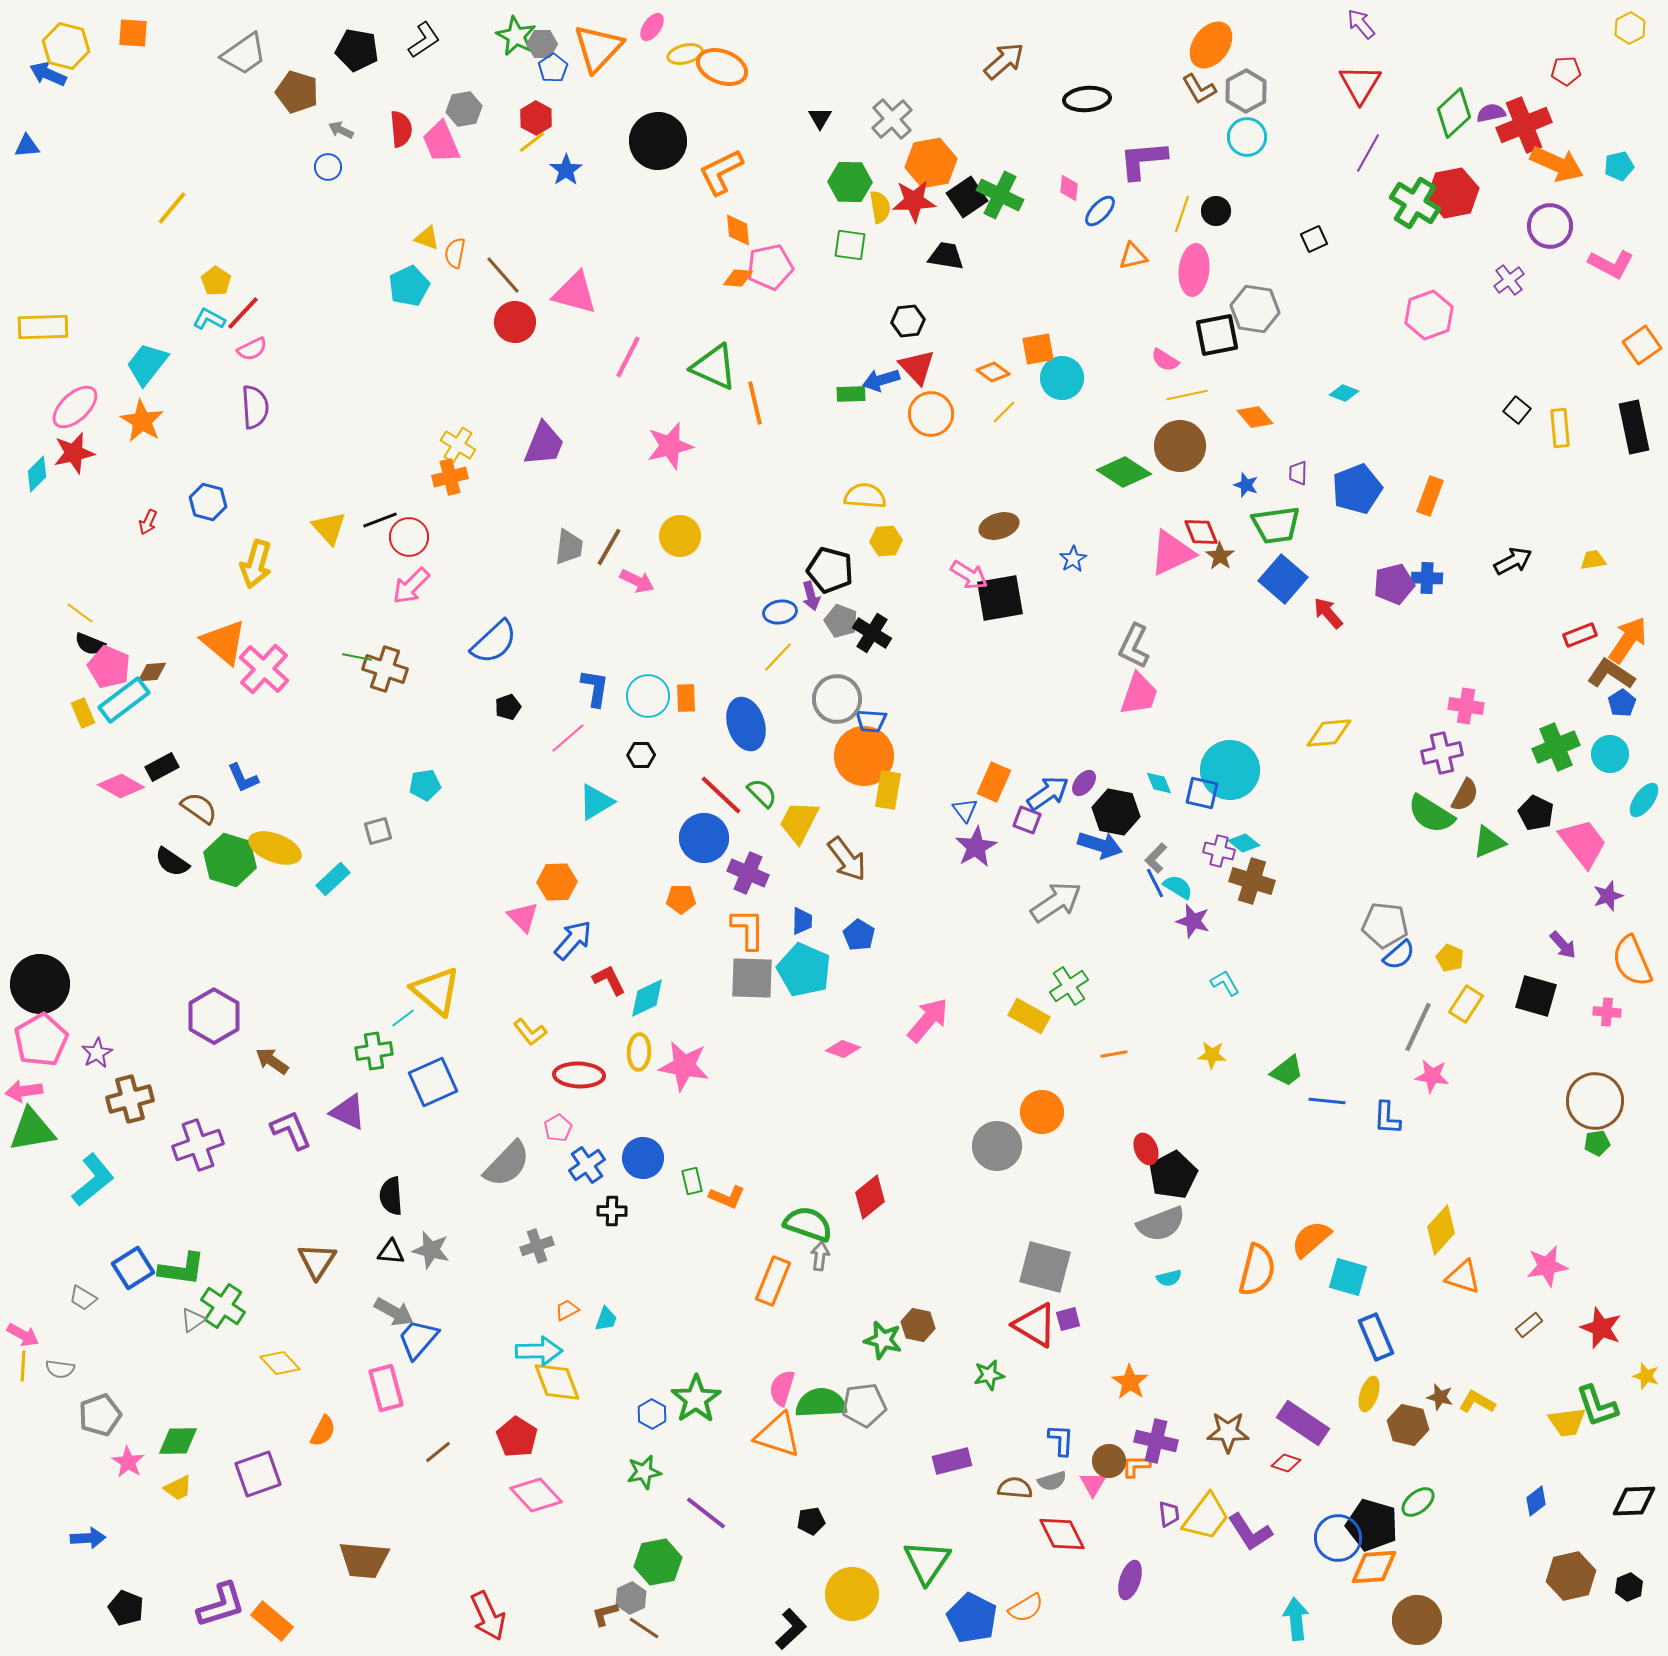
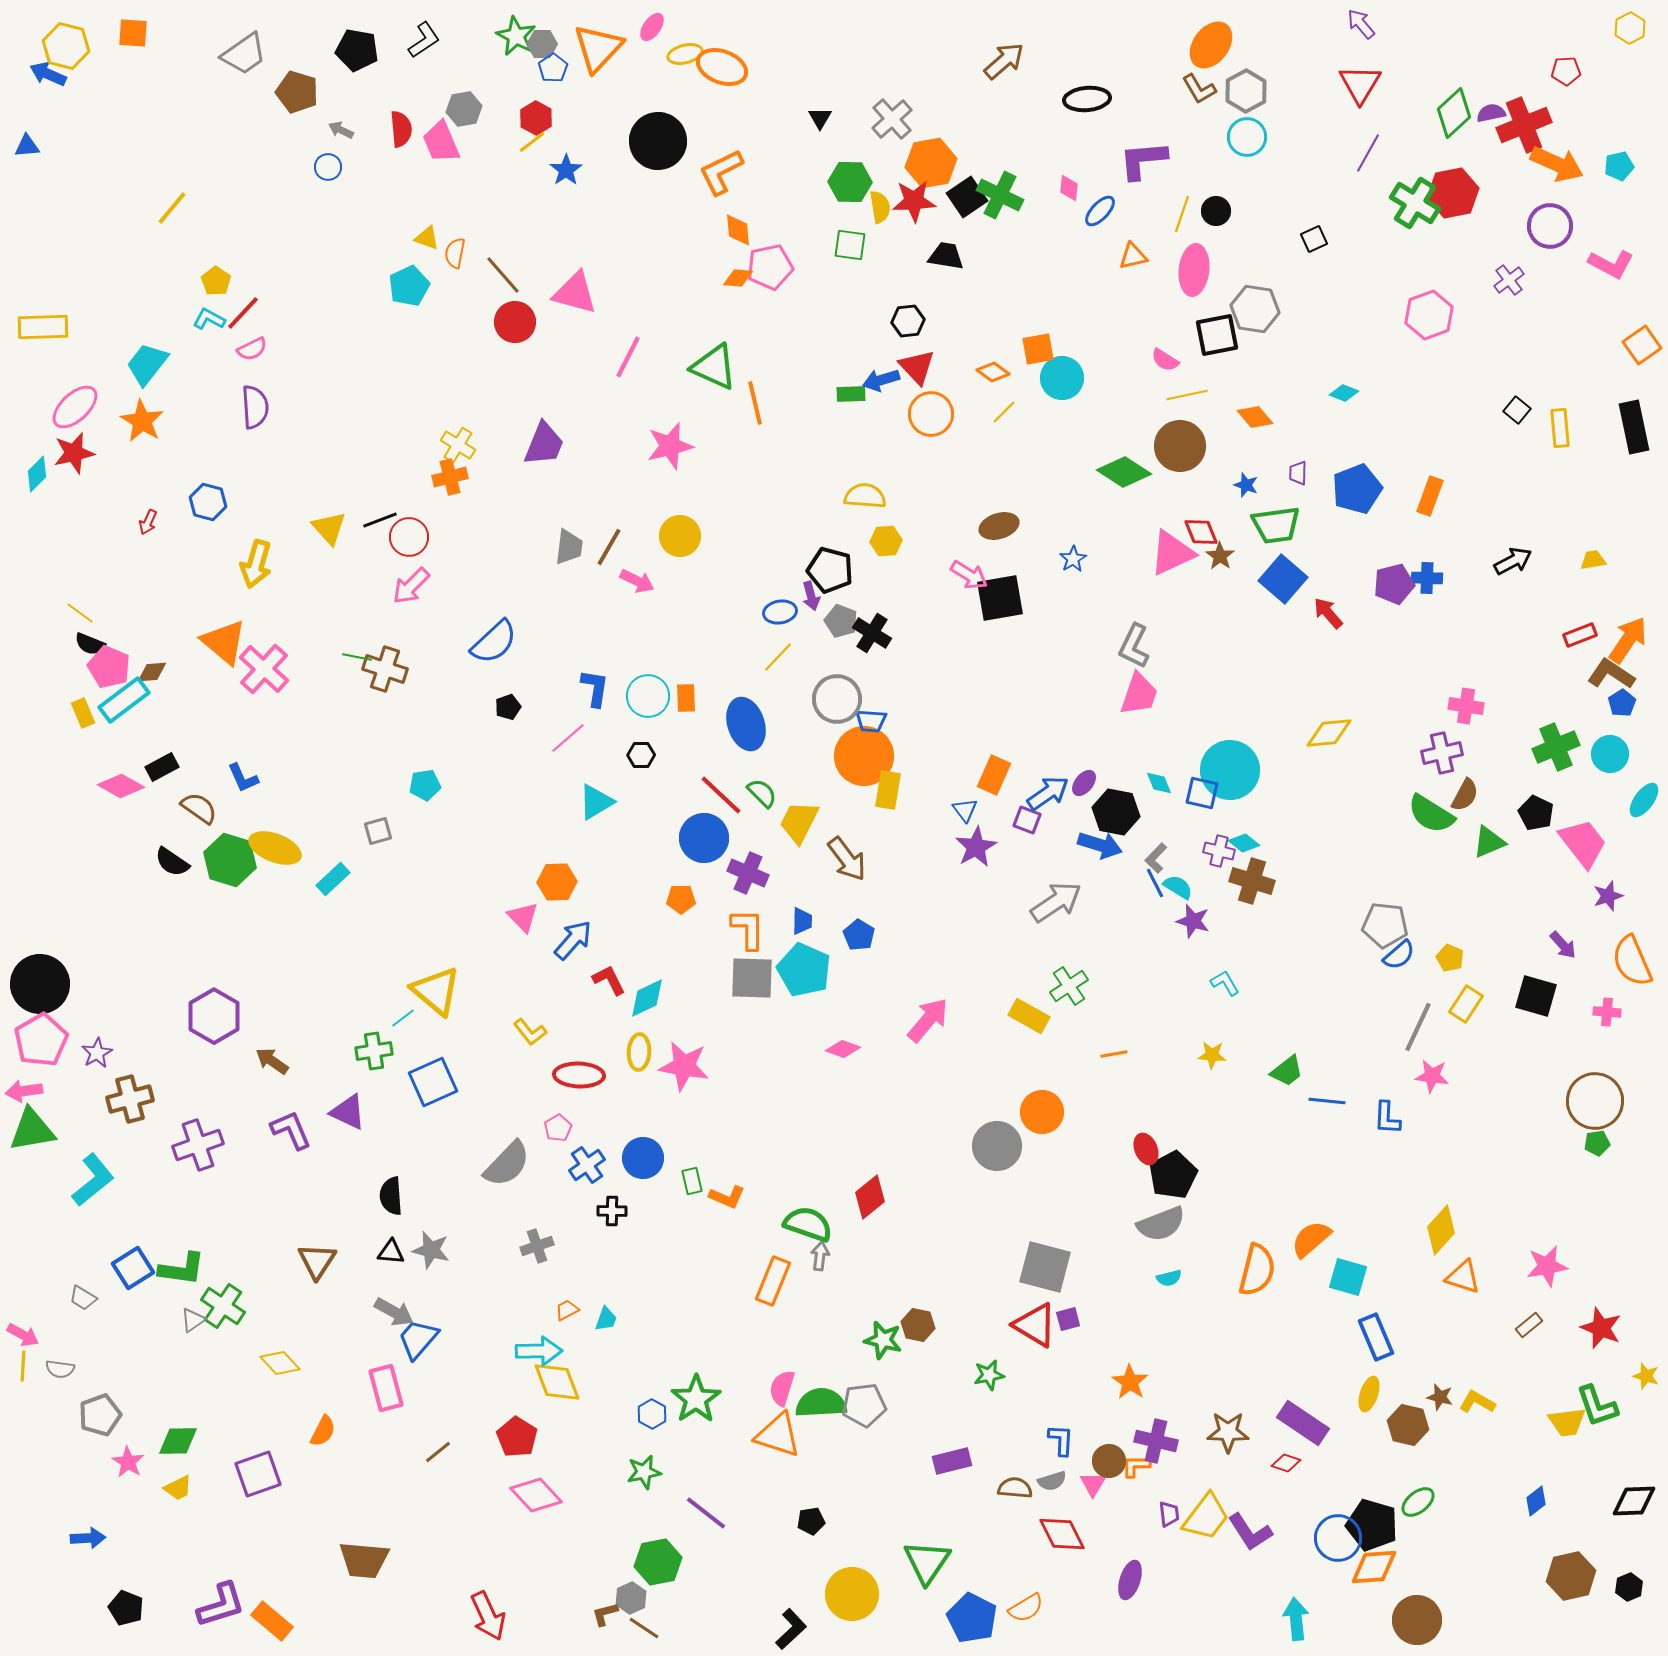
orange rectangle at (994, 782): moved 7 px up
